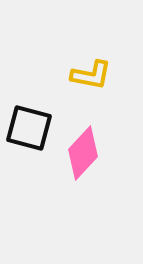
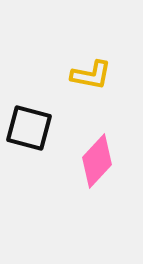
pink diamond: moved 14 px right, 8 px down
